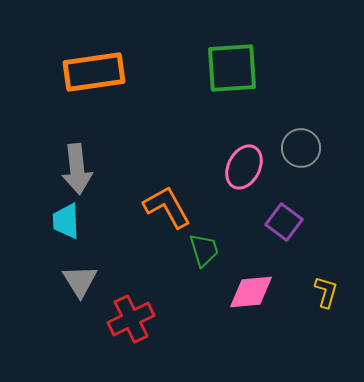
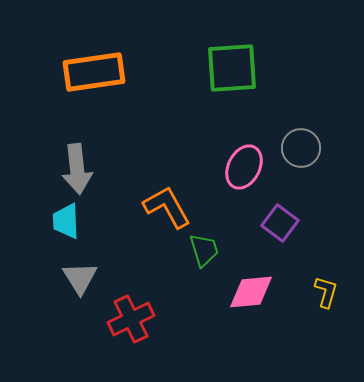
purple square: moved 4 px left, 1 px down
gray triangle: moved 3 px up
